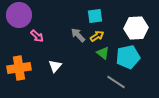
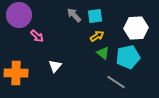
gray arrow: moved 4 px left, 20 px up
orange cross: moved 3 px left, 5 px down; rotated 10 degrees clockwise
